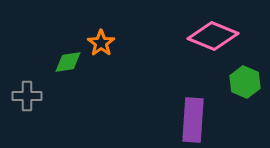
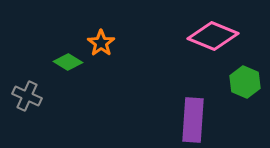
green diamond: rotated 40 degrees clockwise
gray cross: rotated 24 degrees clockwise
